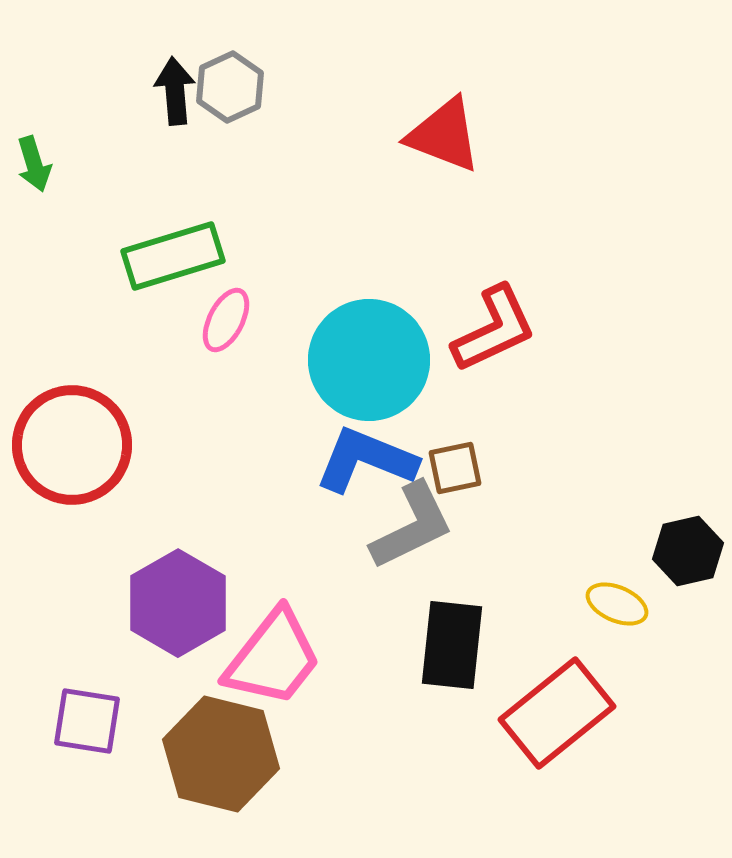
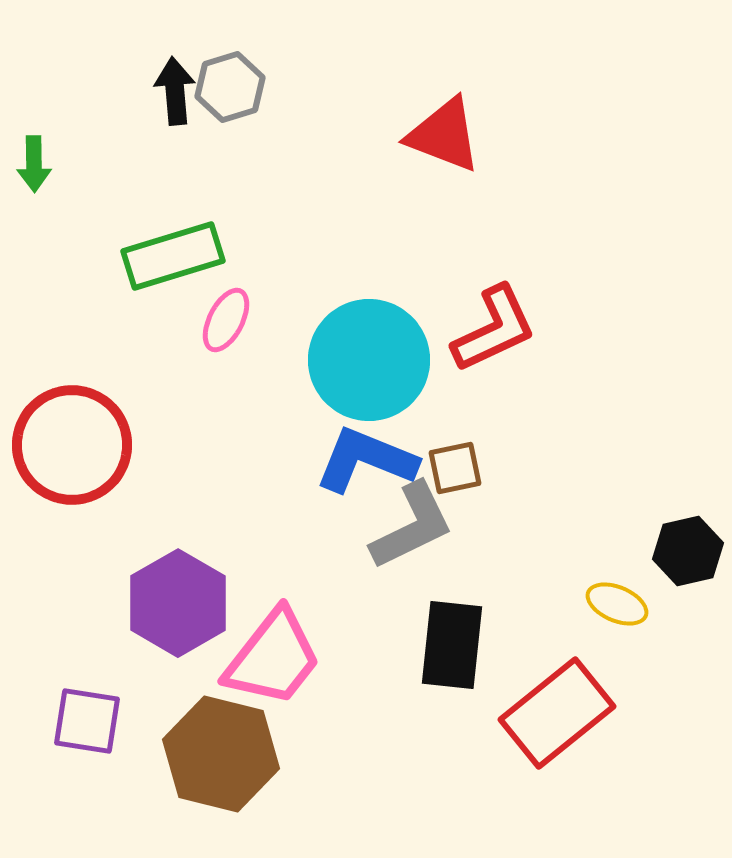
gray hexagon: rotated 8 degrees clockwise
green arrow: rotated 16 degrees clockwise
